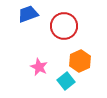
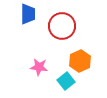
blue trapezoid: rotated 110 degrees clockwise
red circle: moved 2 px left
pink star: rotated 18 degrees counterclockwise
